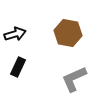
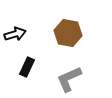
black rectangle: moved 9 px right
gray L-shape: moved 5 px left
